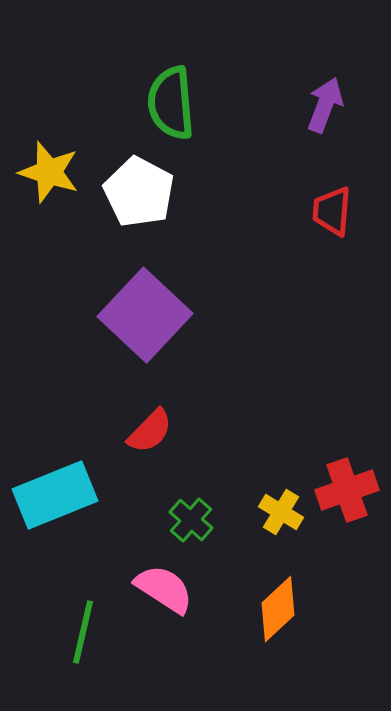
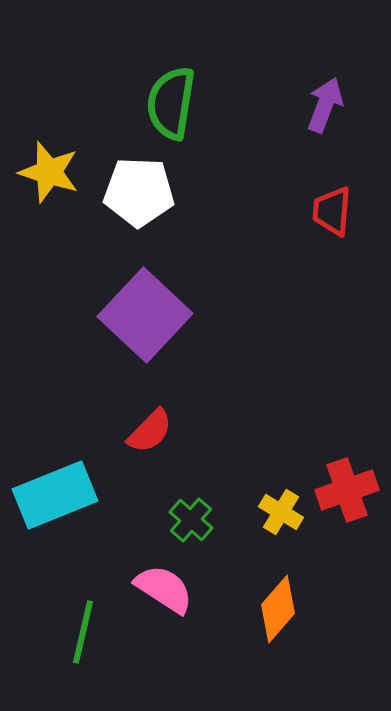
green semicircle: rotated 14 degrees clockwise
white pentagon: rotated 26 degrees counterclockwise
orange diamond: rotated 6 degrees counterclockwise
